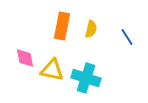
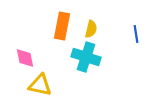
blue line: moved 9 px right, 3 px up; rotated 24 degrees clockwise
yellow triangle: moved 12 px left, 15 px down
cyan cross: moved 21 px up
